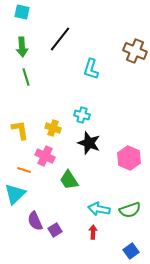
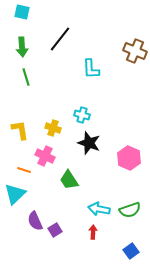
cyan L-shape: rotated 20 degrees counterclockwise
